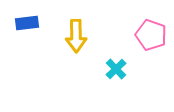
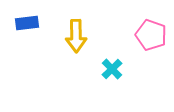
cyan cross: moved 4 px left
